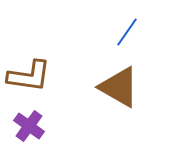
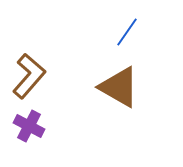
brown L-shape: rotated 57 degrees counterclockwise
purple cross: rotated 8 degrees counterclockwise
